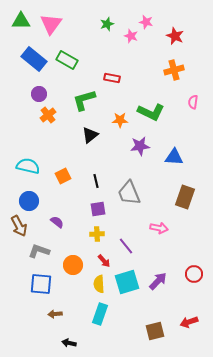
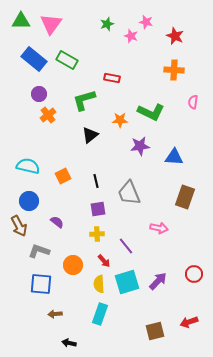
orange cross at (174, 70): rotated 18 degrees clockwise
